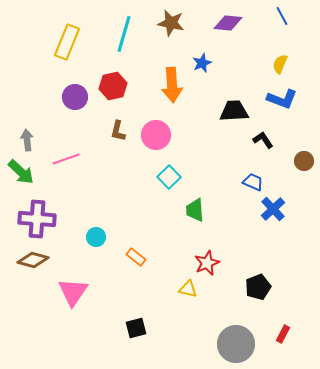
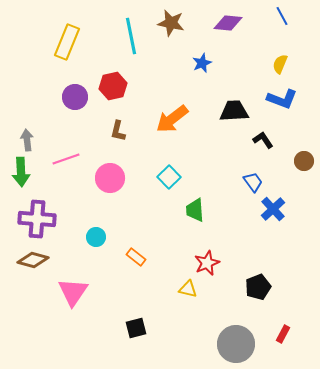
cyan line: moved 7 px right, 2 px down; rotated 27 degrees counterclockwise
orange arrow: moved 34 px down; rotated 56 degrees clockwise
pink circle: moved 46 px left, 43 px down
green arrow: rotated 44 degrees clockwise
blue trapezoid: rotated 30 degrees clockwise
